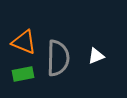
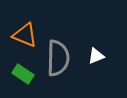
orange triangle: moved 1 px right, 7 px up
green rectangle: rotated 45 degrees clockwise
